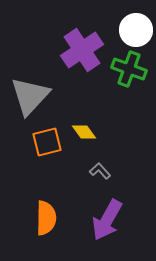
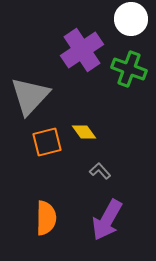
white circle: moved 5 px left, 11 px up
